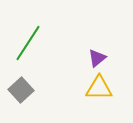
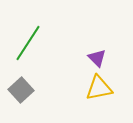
purple triangle: rotated 36 degrees counterclockwise
yellow triangle: rotated 12 degrees counterclockwise
